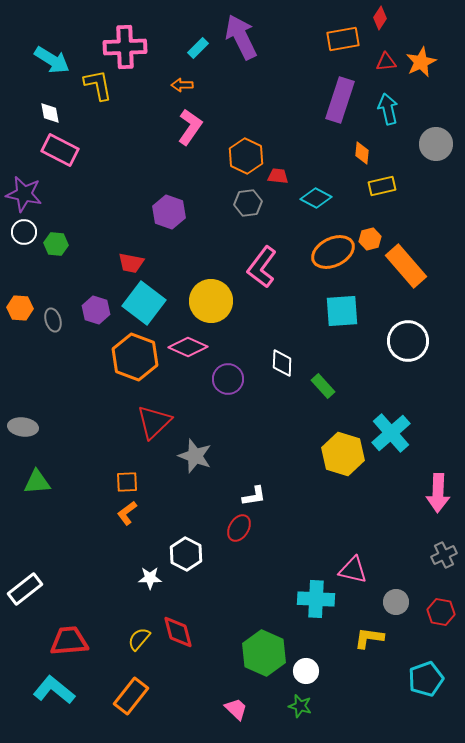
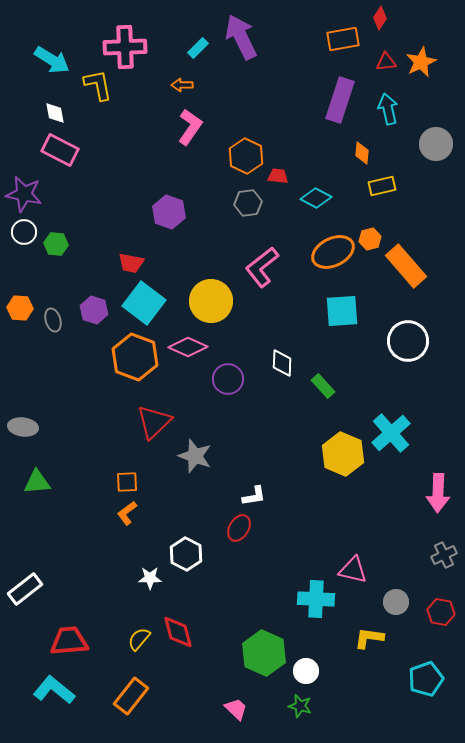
white diamond at (50, 113): moved 5 px right
pink L-shape at (262, 267): rotated 15 degrees clockwise
purple hexagon at (96, 310): moved 2 px left
yellow hexagon at (343, 454): rotated 6 degrees clockwise
